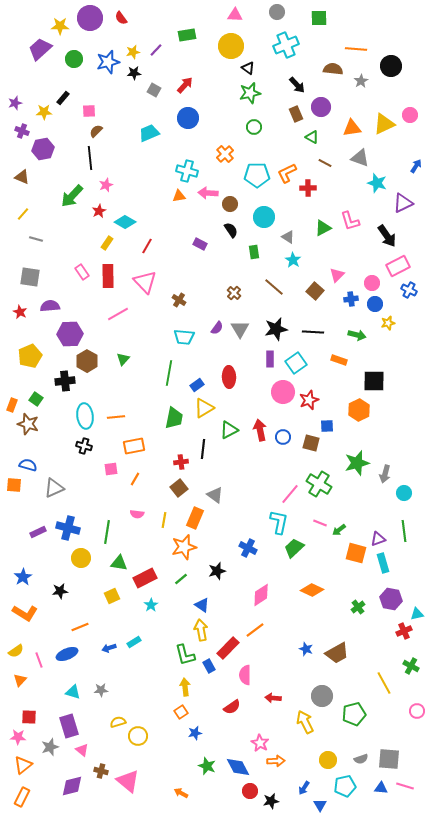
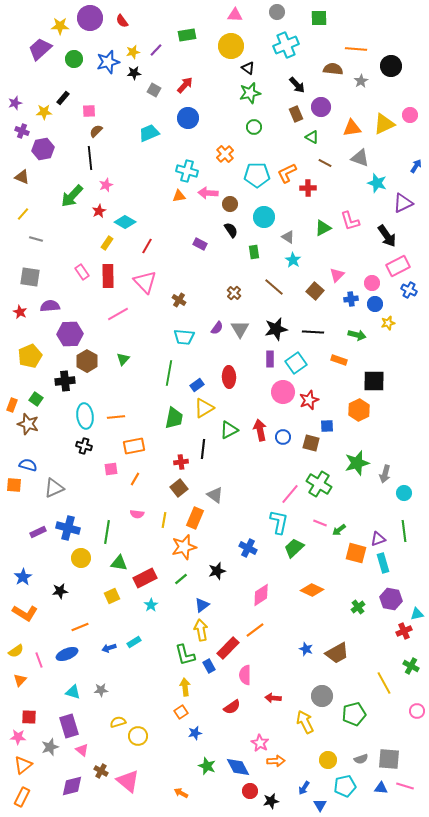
red semicircle at (121, 18): moved 1 px right, 3 px down
blue triangle at (202, 605): rotated 49 degrees clockwise
brown cross at (101, 771): rotated 16 degrees clockwise
